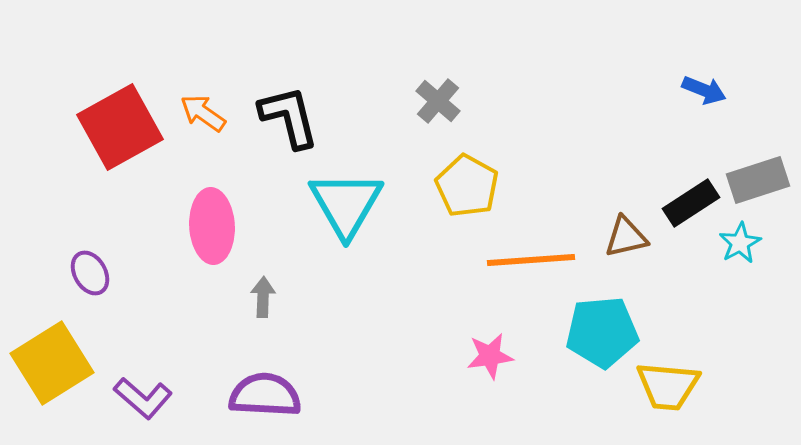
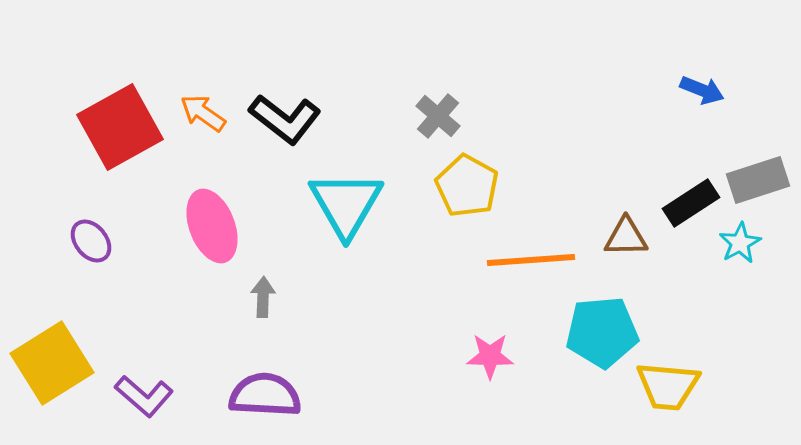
blue arrow: moved 2 px left
gray cross: moved 15 px down
black L-shape: moved 4 px left, 2 px down; rotated 142 degrees clockwise
pink ellipse: rotated 18 degrees counterclockwise
brown triangle: rotated 12 degrees clockwise
purple ellipse: moved 1 px right, 32 px up; rotated 9 degrees counterclockwise
pink star: rotated 9 degrees clockwise
purple L-shape: moved 1 px right, 2 px up
